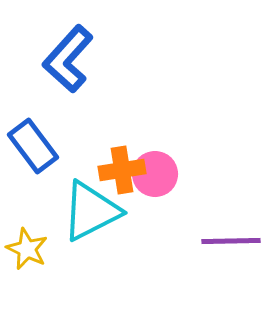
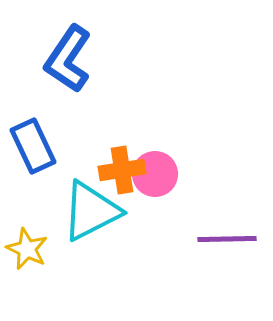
blue L-shape: rotated 8 degrees counterclockwise
blue rectangle: rotated 12 degrees clockwise
purple line: moved 4 px left, 2 px up
